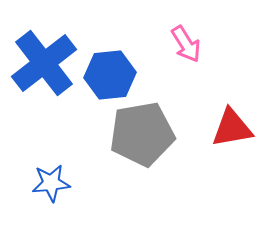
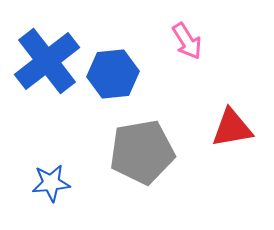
pink arrow: moved 1 px right, 3 px up
blue cross: moved 3 px right, 2 px up
blue hexagon: moved 3 px right, 1 px up
gray pentagon: moved 18 px down
